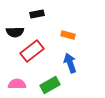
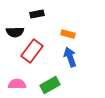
orange rectangle: moved 1 px up
red rectangle: rotated 15 degrees counterclockwise
blue arrow: moved 6 px up
